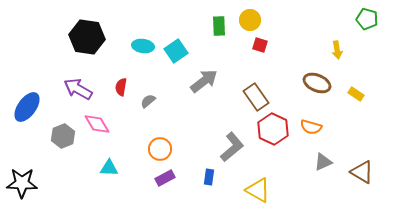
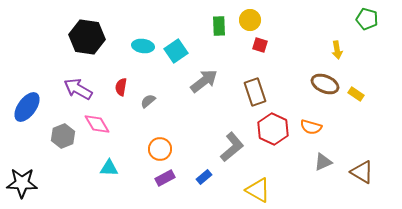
brown ellipse: moved 8 px right, 1 px down
brown rectangle: moved 1 px left, 5 px up; rotated 16 degrees clockwise
blue rectangle: moved 5 px left; rotated 42 degrees clockwise
